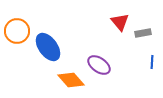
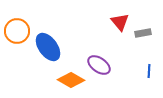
blue line: moved 3 px left, 9 px down
orange diamond: rotated 20 degrees counterclockwise
